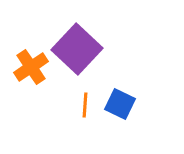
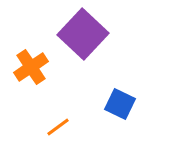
purple square: moved 6 px right, 15 px up
orange line: moved 27 px left, 22 px down; rotated 50 degrees clockwise
